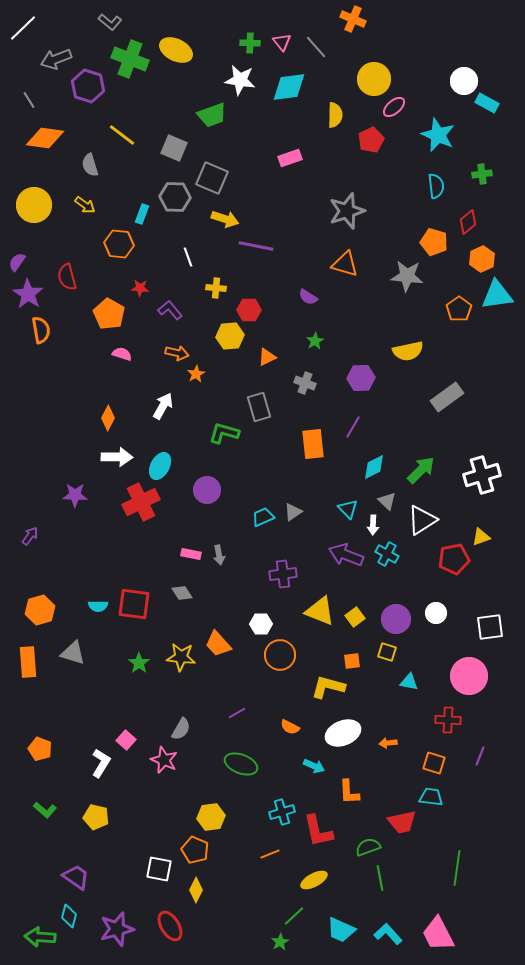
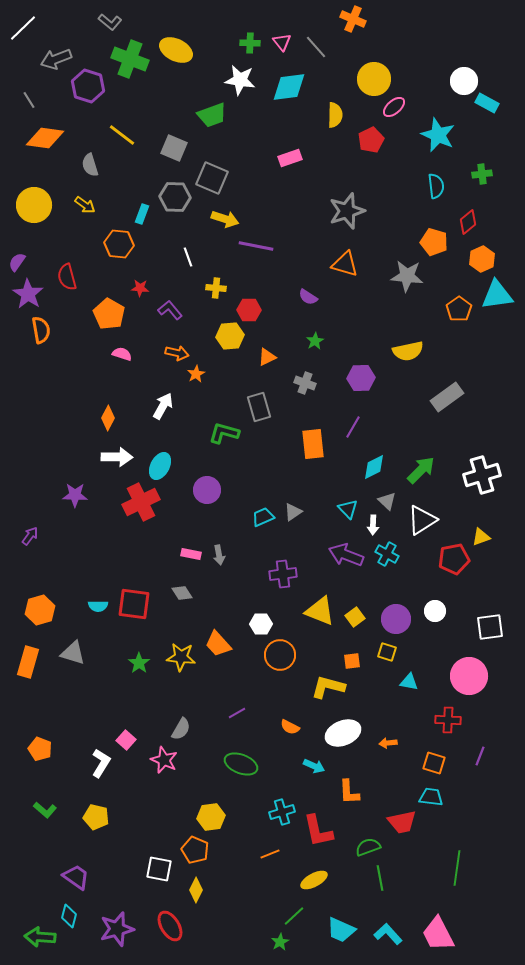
white circle at (436, 613): moved 1 px left, 2 px up
orange rectangle at (28, 662): rotated 20 degrees clockwise
